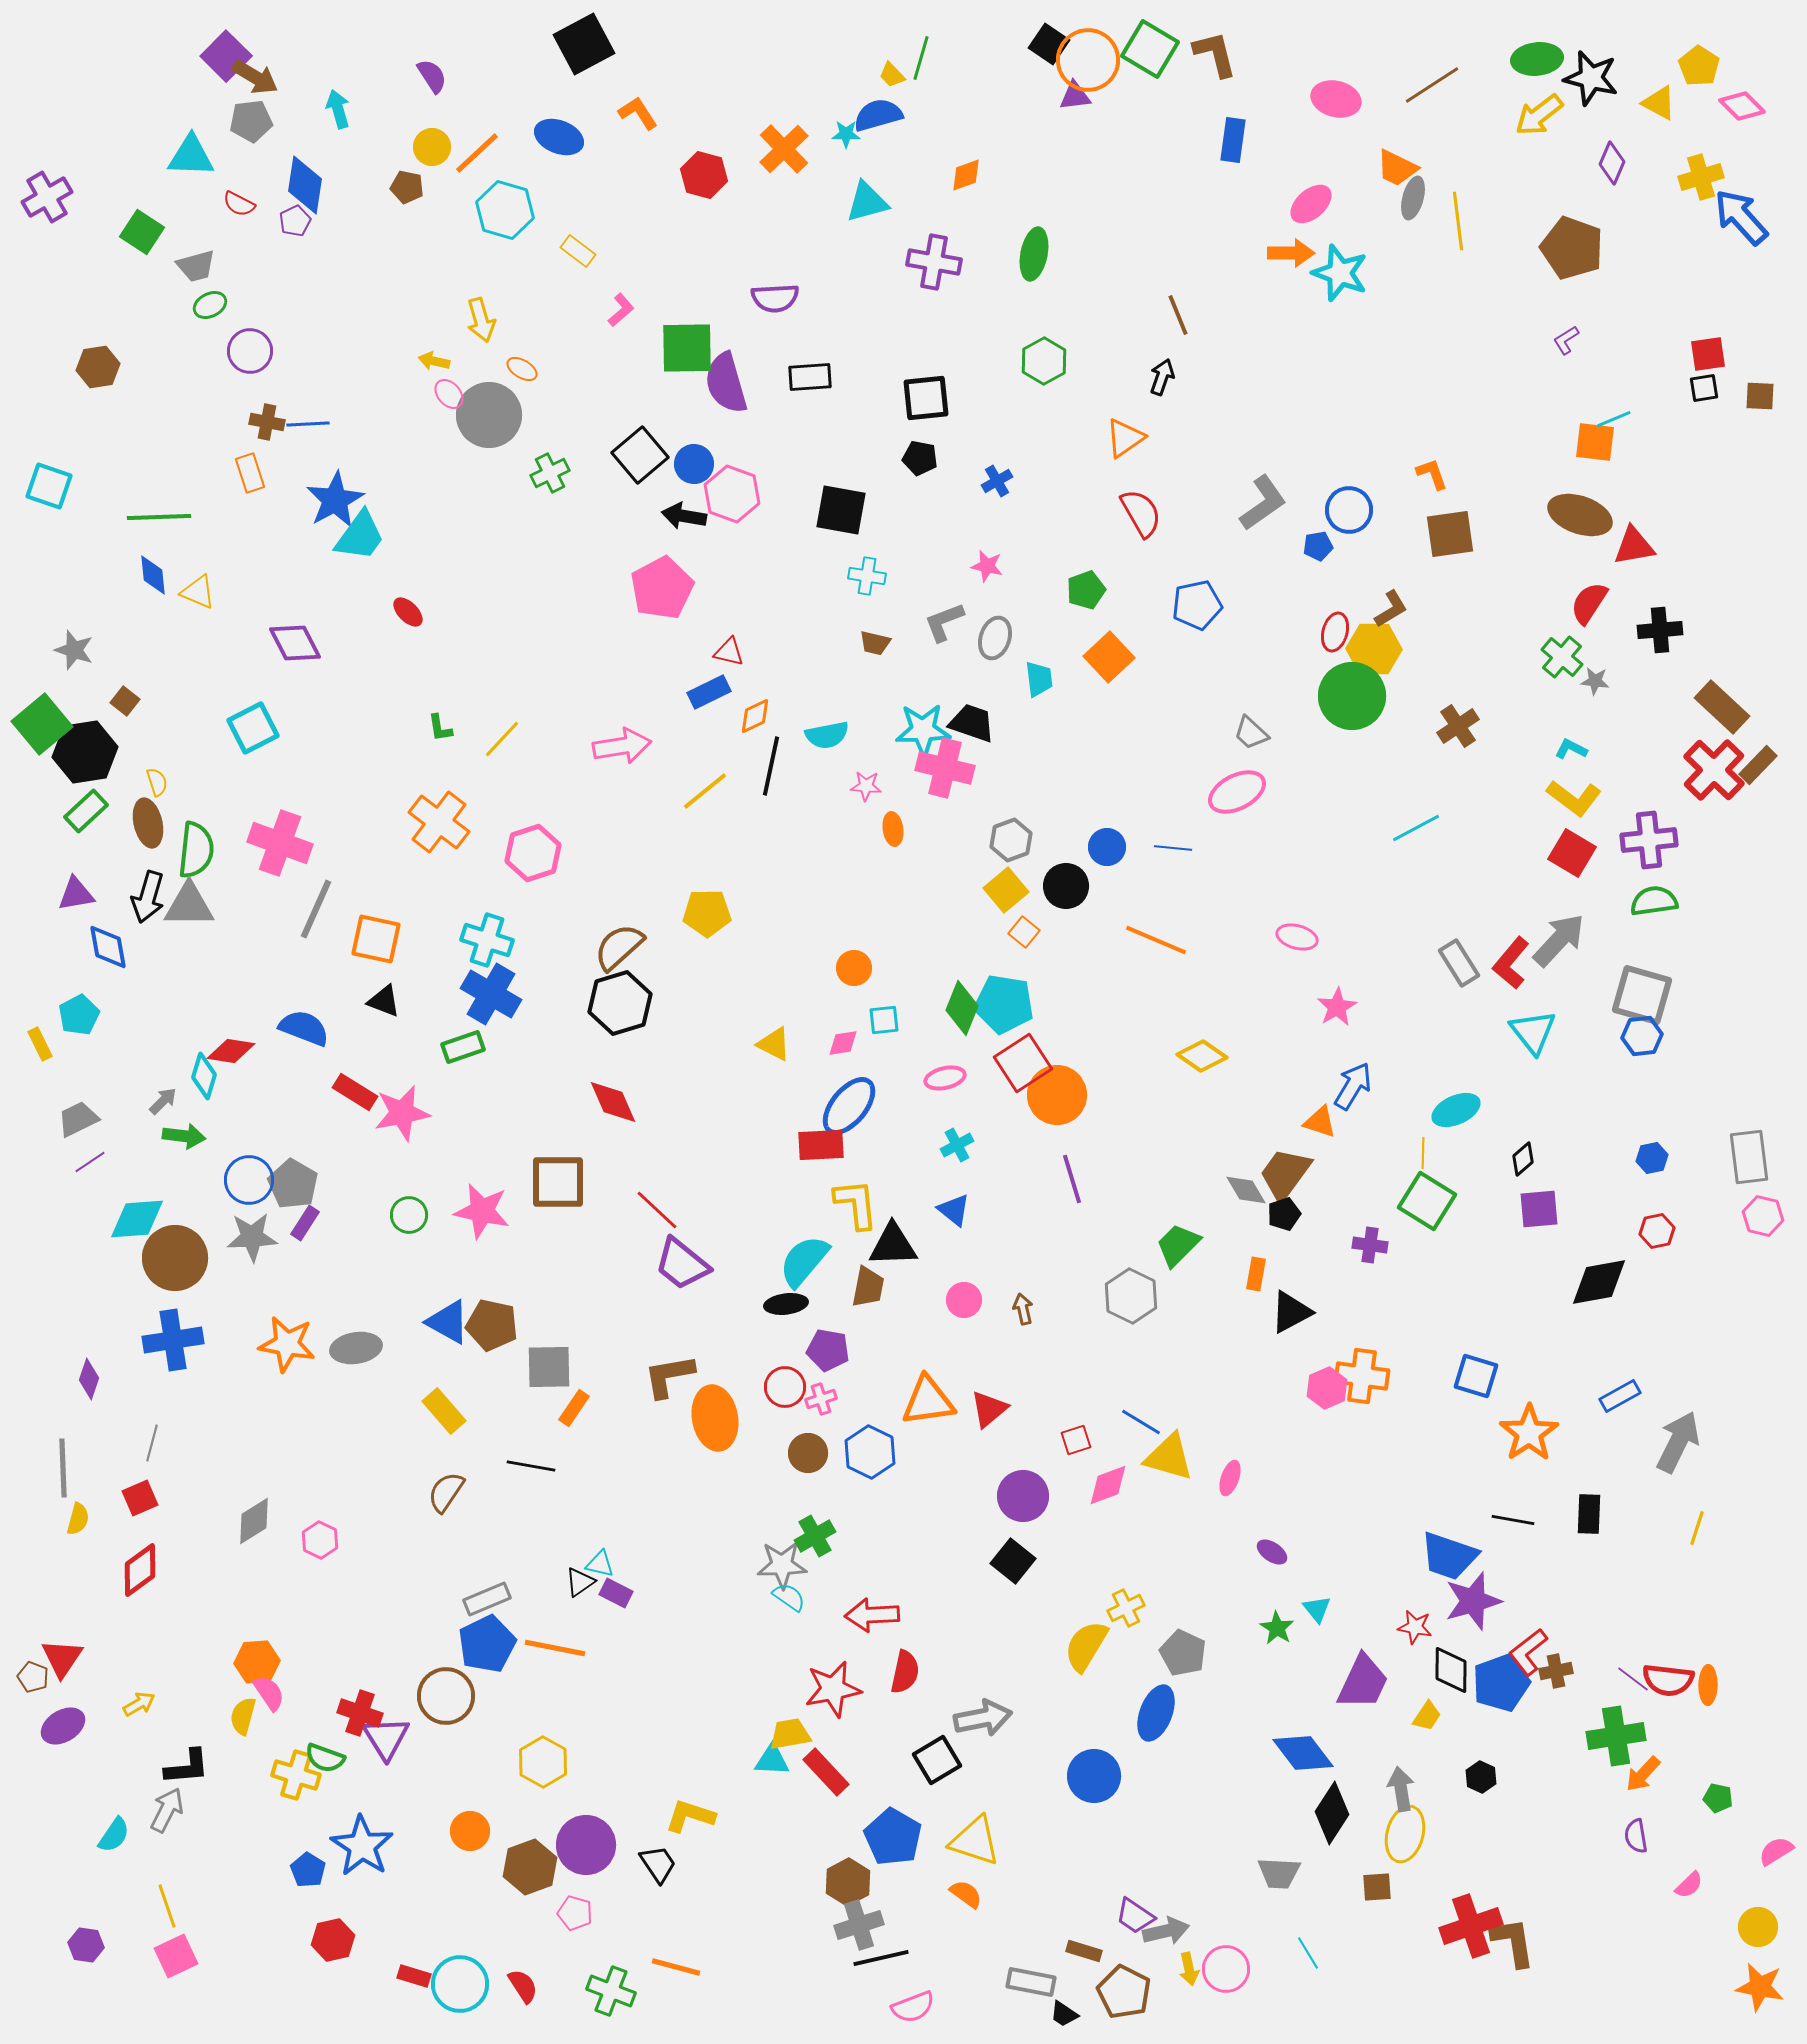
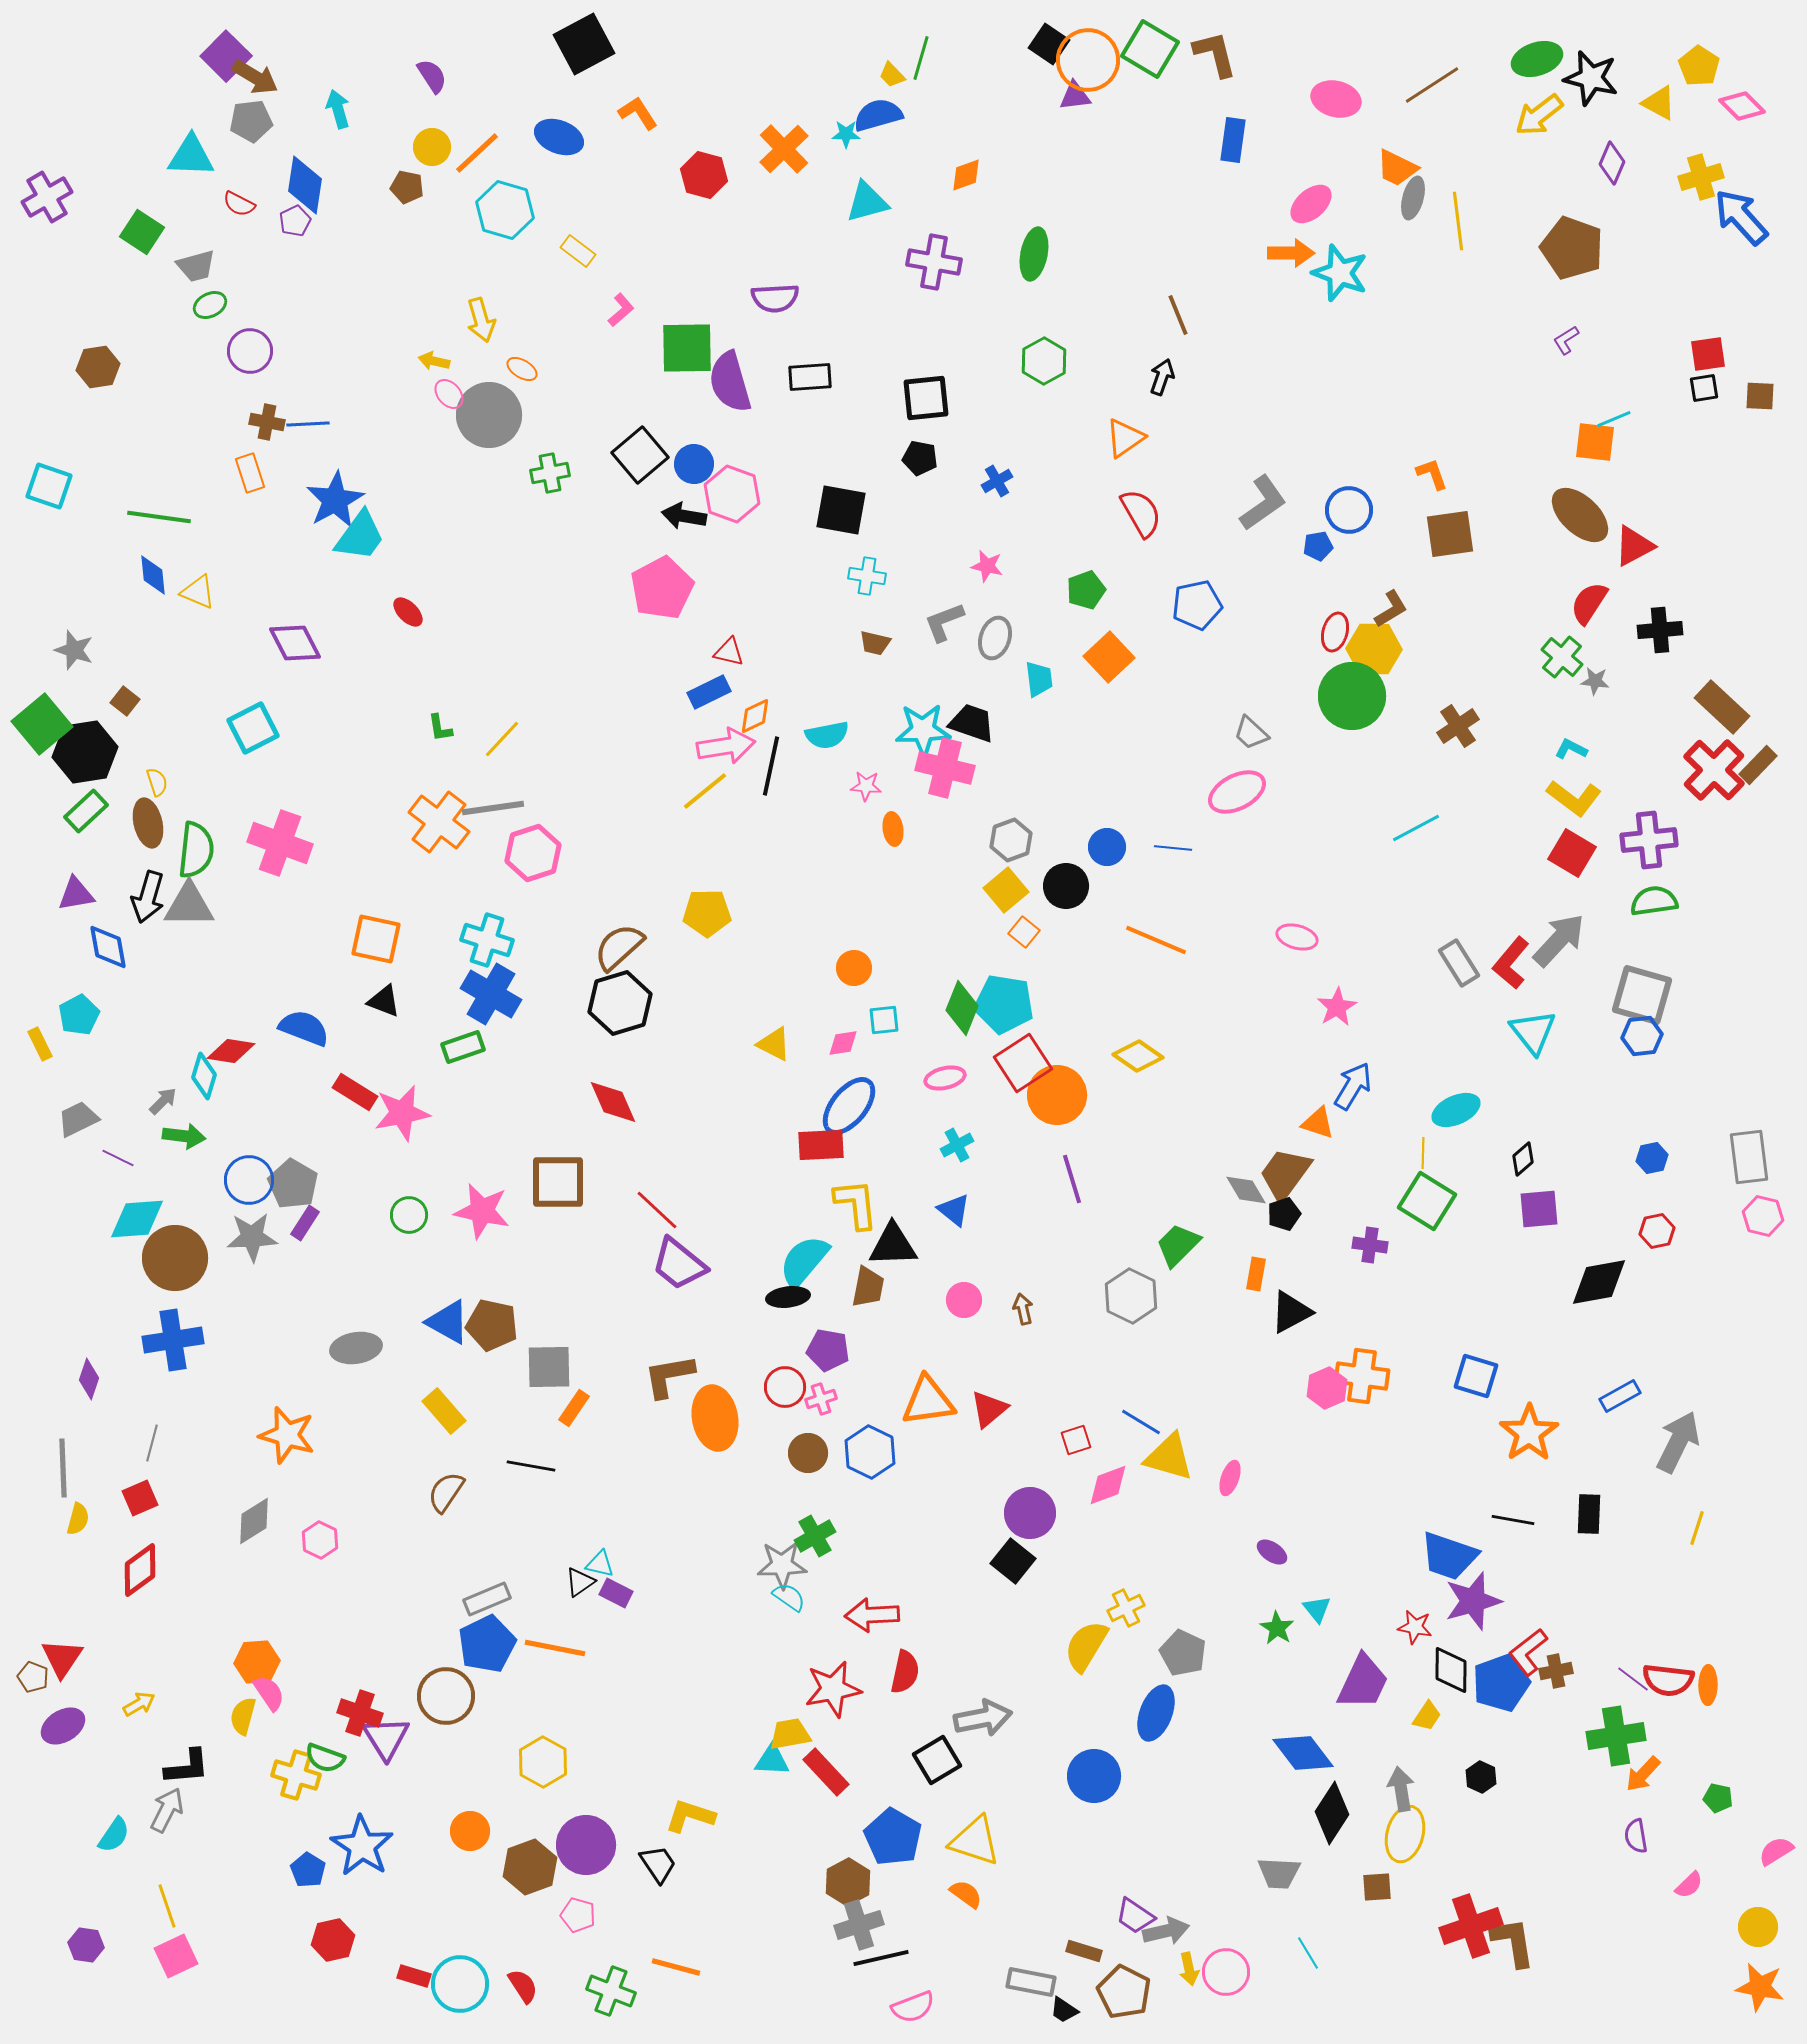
green ellipse at (1537, 59): rotated 12 degrees counterclockwise
purple semicircle at (726, 383): moved 4 px right, 1 px up
green cross at (550, 473): rotated 15 degrees clockwise
brown ellipse at (1580, 515): rotated 24 degrees clockwise
green line at (159, 517): rotated 10 degrees clockwise
red triangle at (1634, 546): rotated 18 degrees counterclockwise
pink arrow at (622, 746): moved 104 px right
gray line at (316, 909): moved 177 px right, 101 px up; rotated 58 degrees clockwise
yellow diamond at (1202, 1056): moved 64 px left
orange triangle at (1320, 1122): moved 2 px left, 1 px down
purple line at (90, 1162): moved 28 px right, 4 px up; rotated 60 degrees clockwise
purple trapezoid at (682, 1264): moved 3 px left
black ellipse at (786, 1304): moved 2 px right, 7 px up
orange star at (287, 1344): moved 91 px down; rotated 6 degrees clockwise
purple circle at (1023, 1496): moved 7 px right, 17 px down
pink pentagon at (575, 1913): moved 3 px right, 2 px down
pink circle at (1226, 1969): moved 3 px down
black trapezoid at (1064, 2014): moved 4 px up
